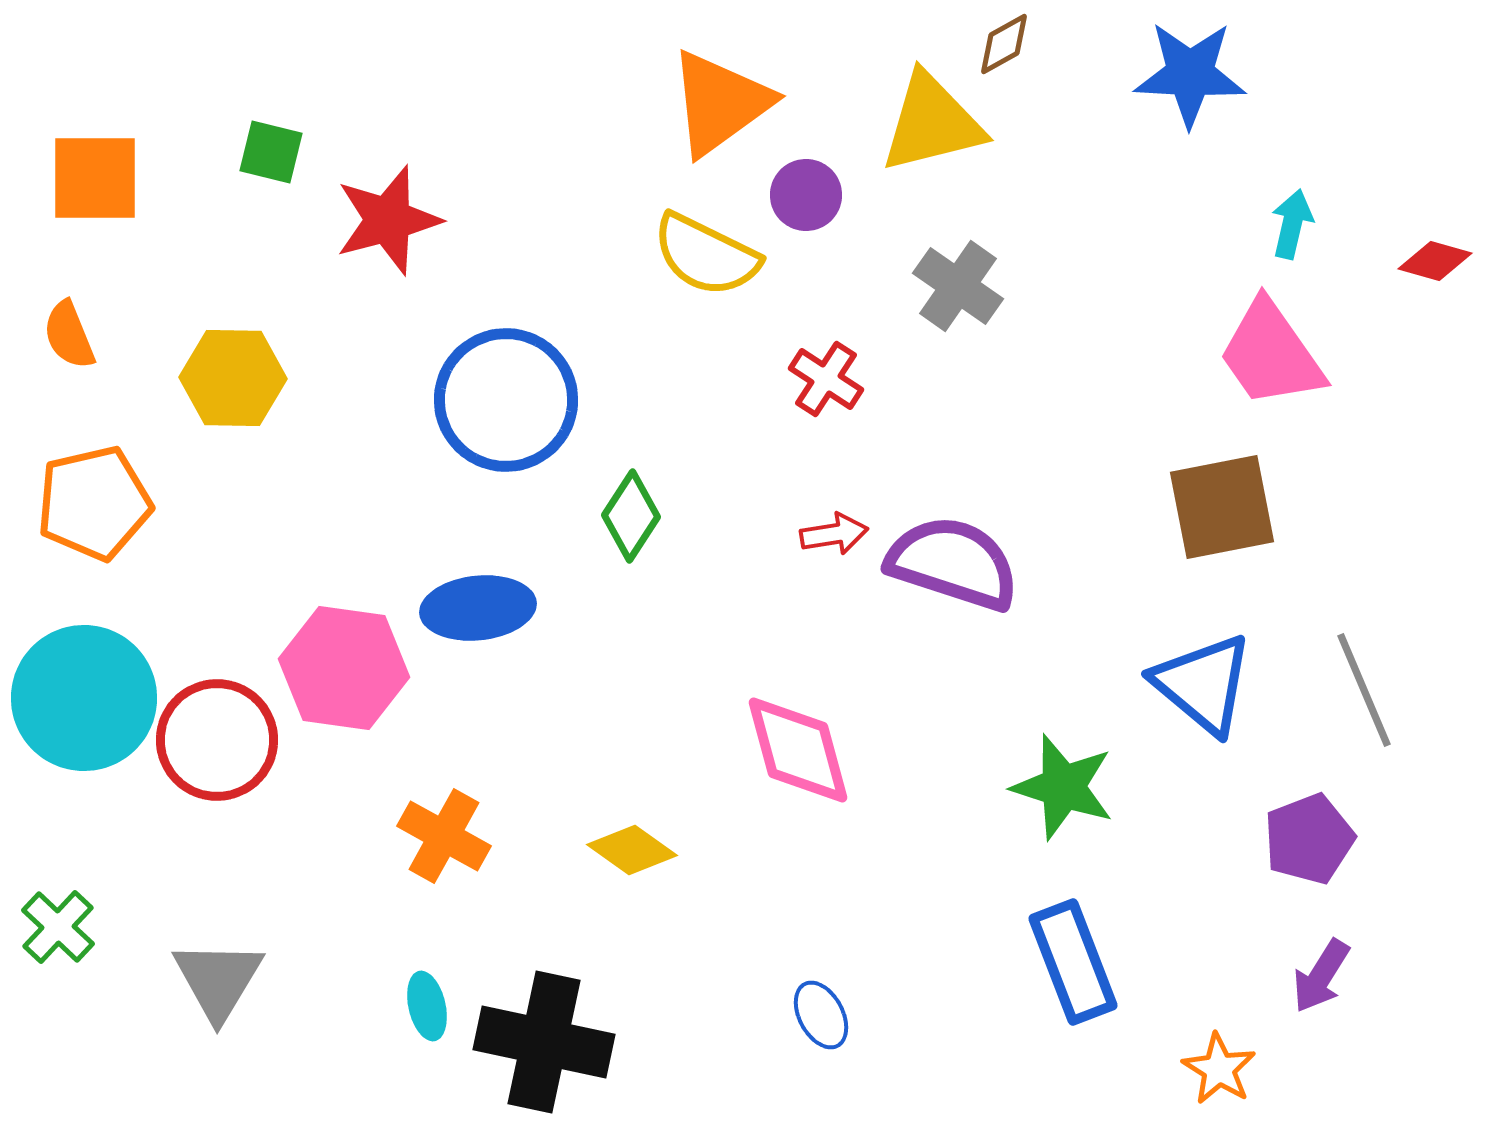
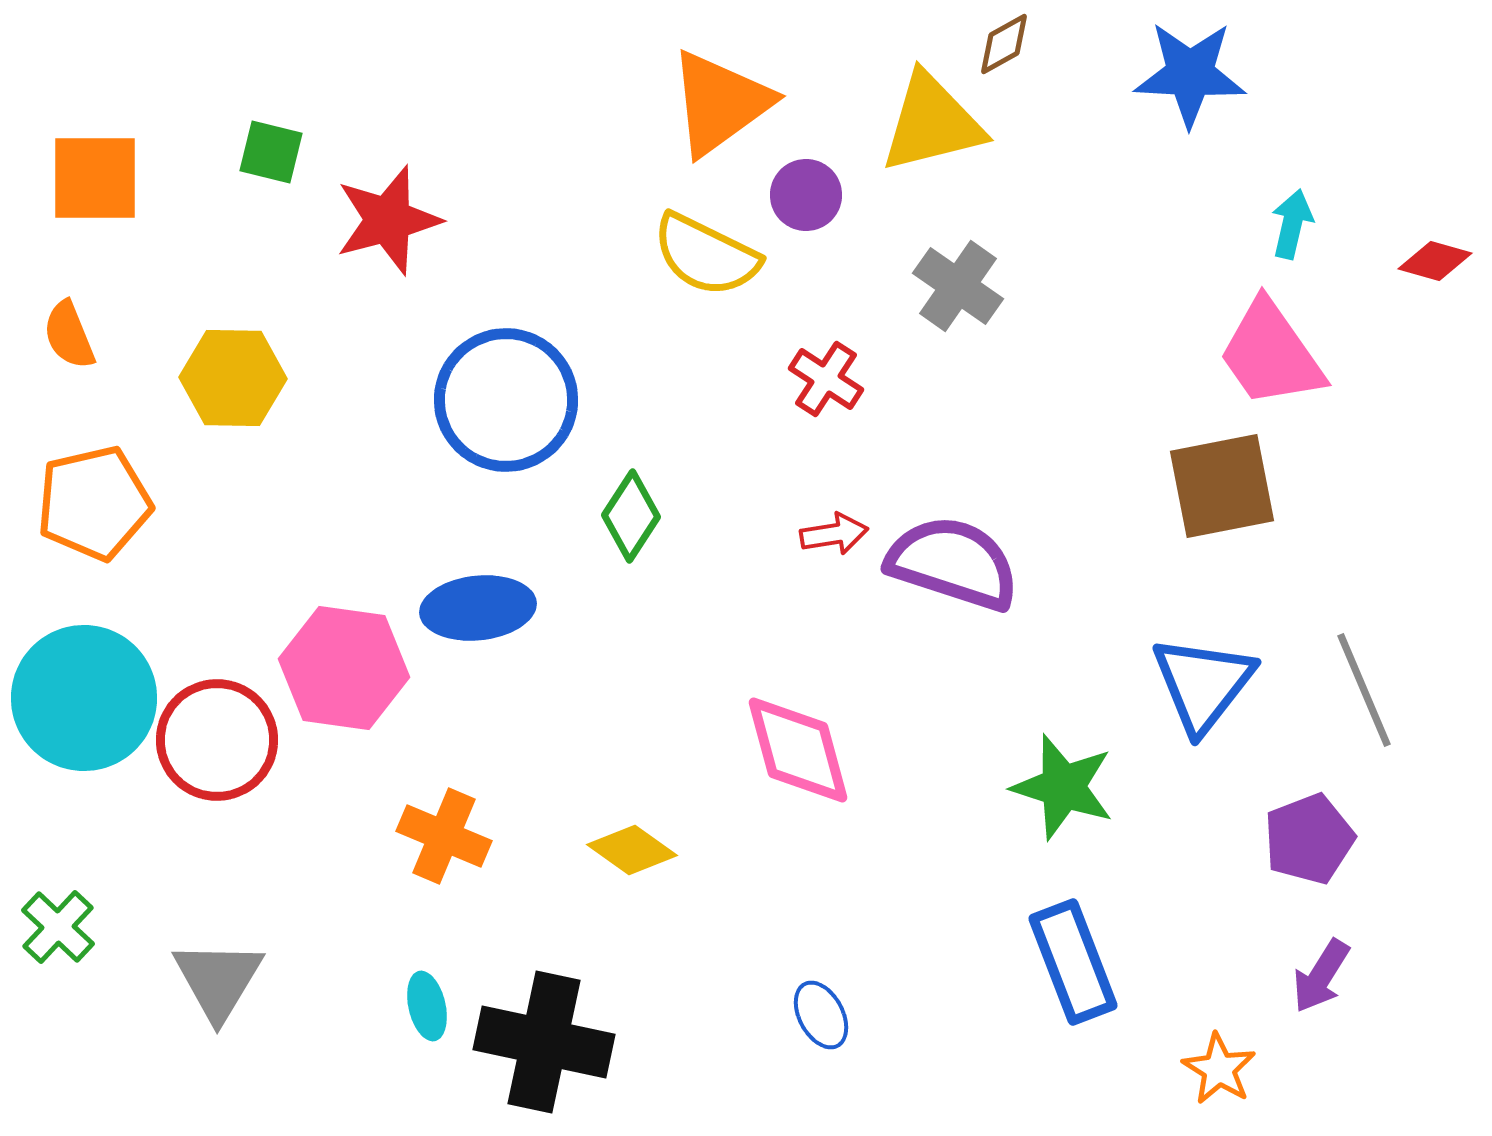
brown square at (1222, 507): moved 21 px up
blue triangle at (1203, 684): rotated 28 degrees clockwise
orange cross at (444, 836): rotated 6 degrees counterclockwise
